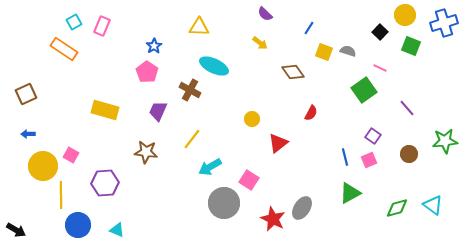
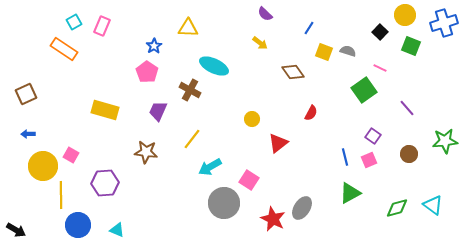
yellow triangle at (199, 27): moved 11 px left, 1 px down
